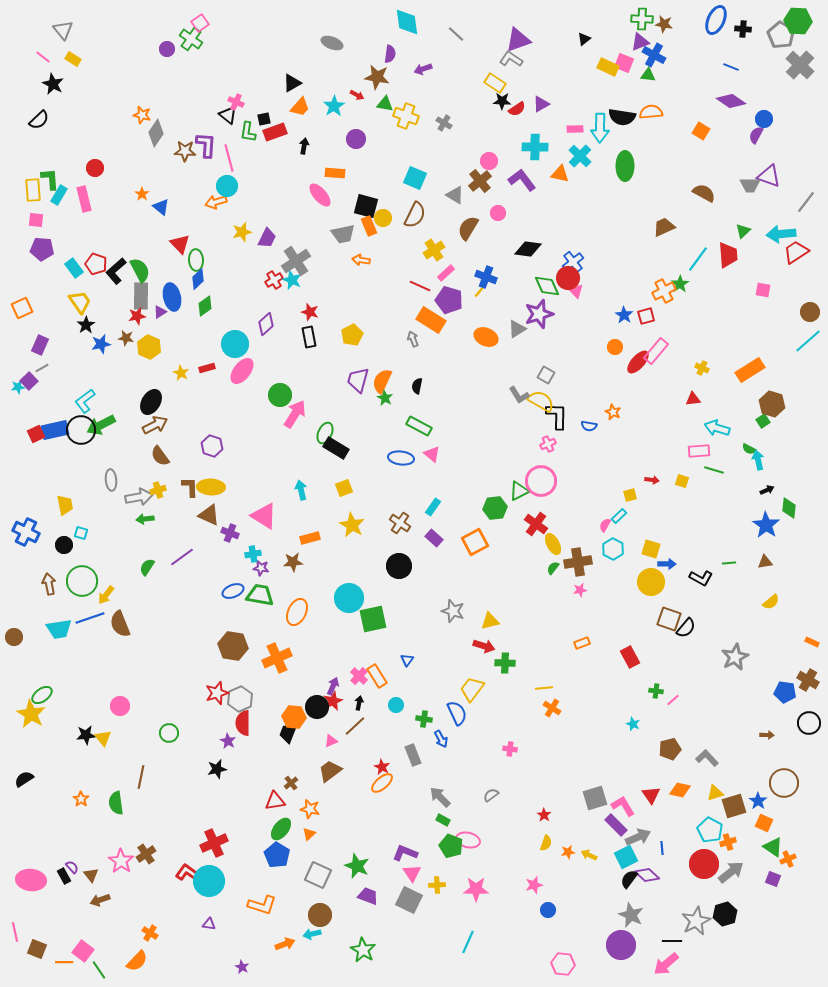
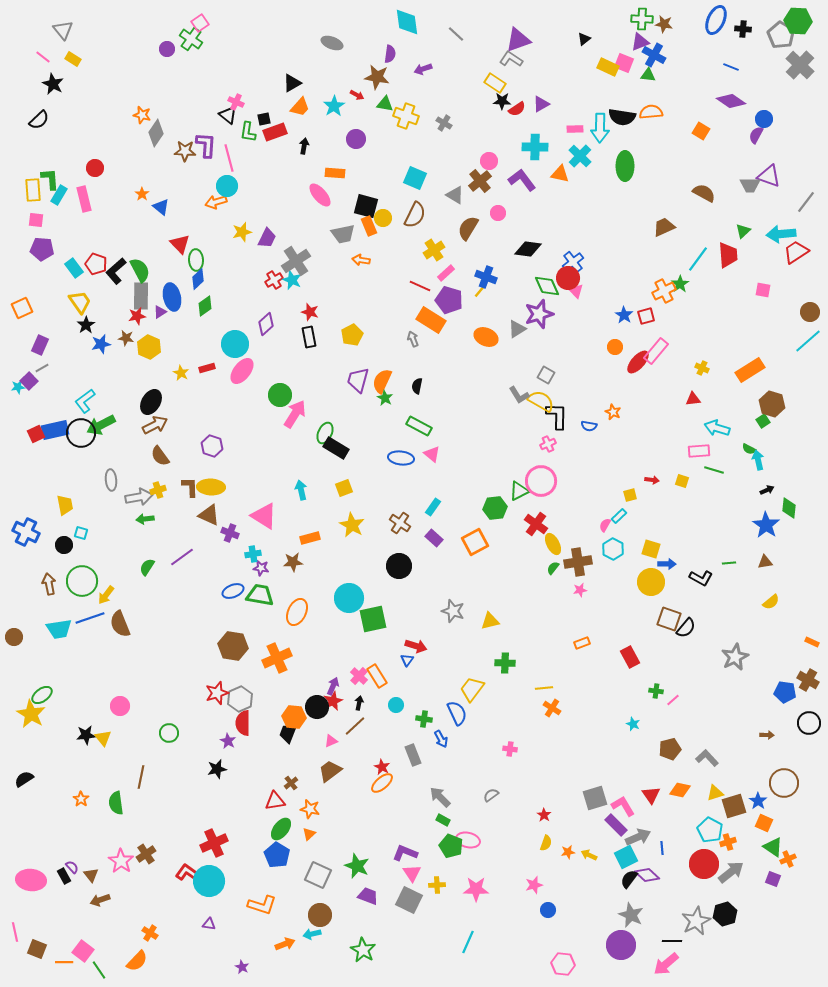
black circle at (81, 430): moved 3 px down
red arrow at (484, 646): moved 68 px left
